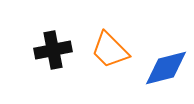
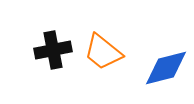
orange trapezoid: moved 7 px left, 2 px down; rotated 6 degrees counterclockwise
